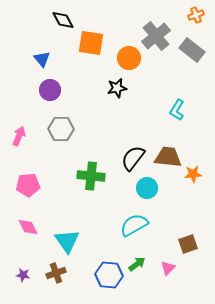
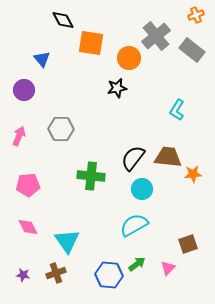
purple circle: moved 26 px left
cyan circle: moved 5 px left, 1 px down
